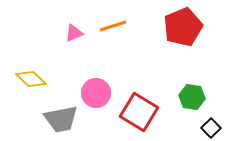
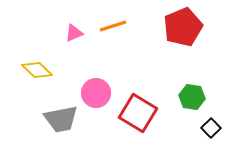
yellow diamond: moved 6 px right, 9 px up
red square: moved 1 px left, 1 px down
